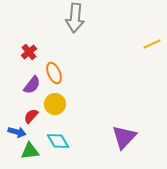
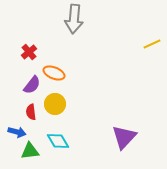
gray arrow: moved 1 px left, 1 px down
orange ellipse: rotated 45 degrees counterclockwise
red semicircle: moved 4 px up; rotated 49 degrees counterclockwise
